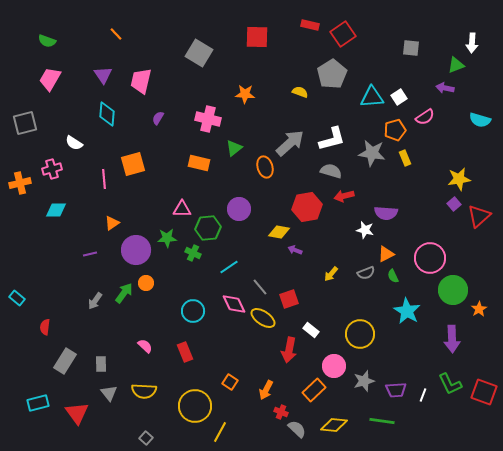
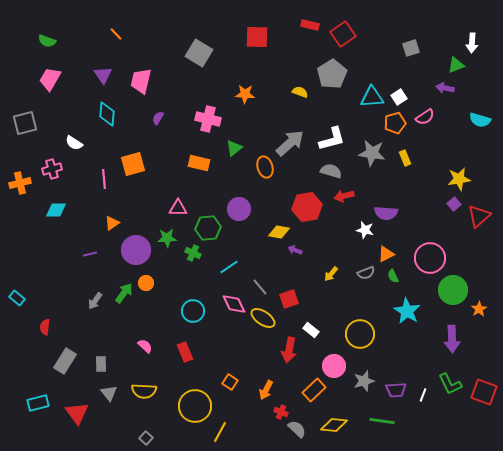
gray square at (411, 48): rotated 24 degrees counterclockwise
orange pentagon at (395, 130): moved 7 px up
pink triangle at (182, 209): moved 4 px left, 1 px up
